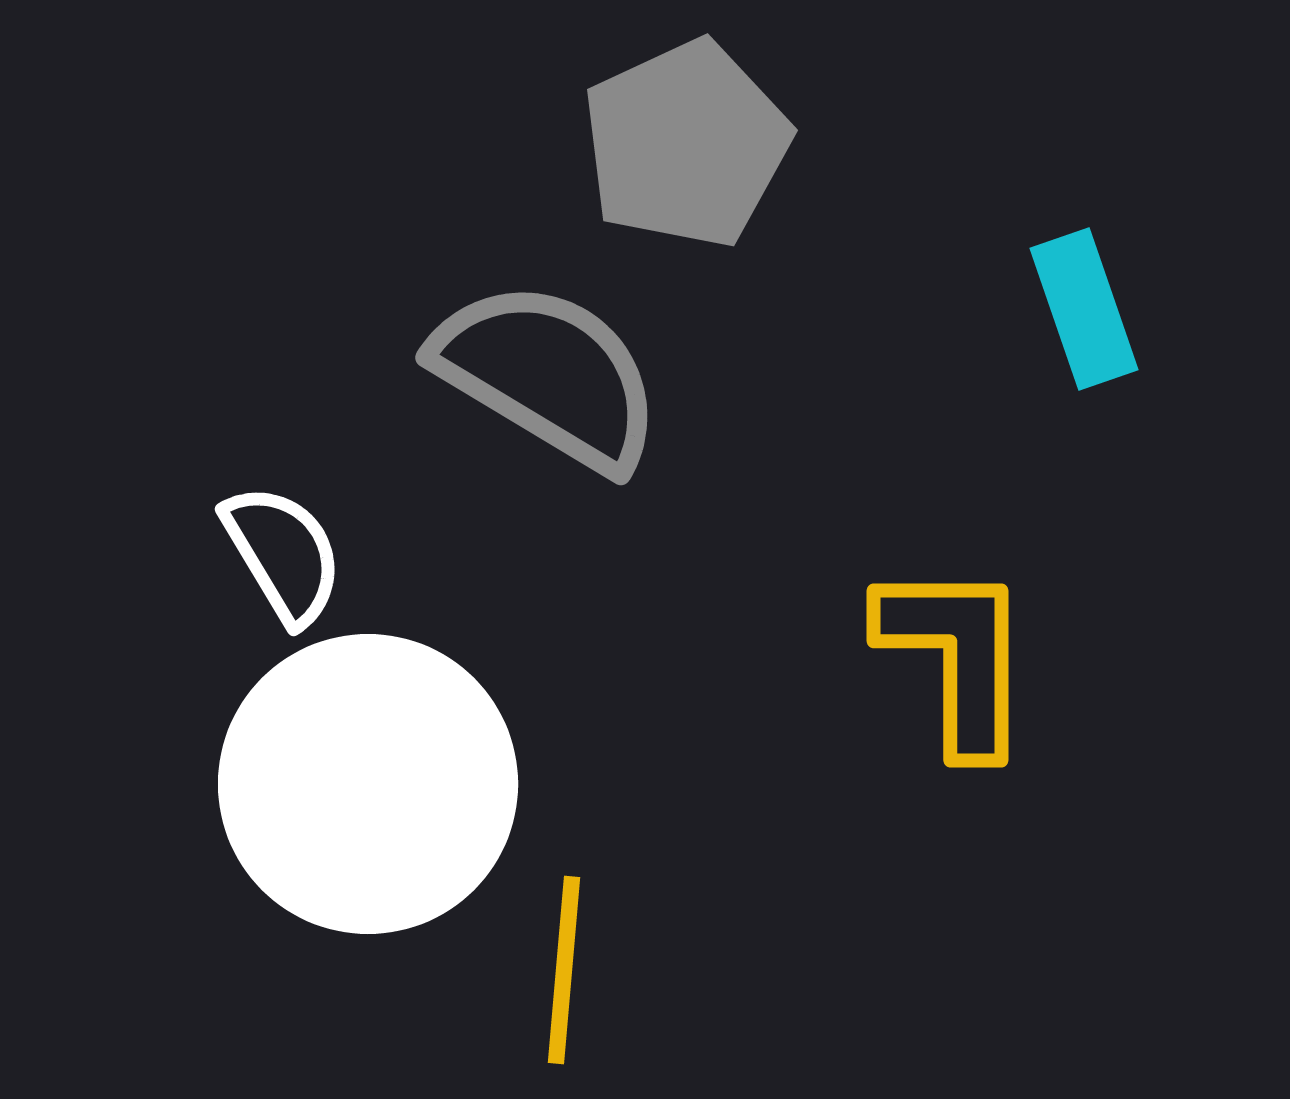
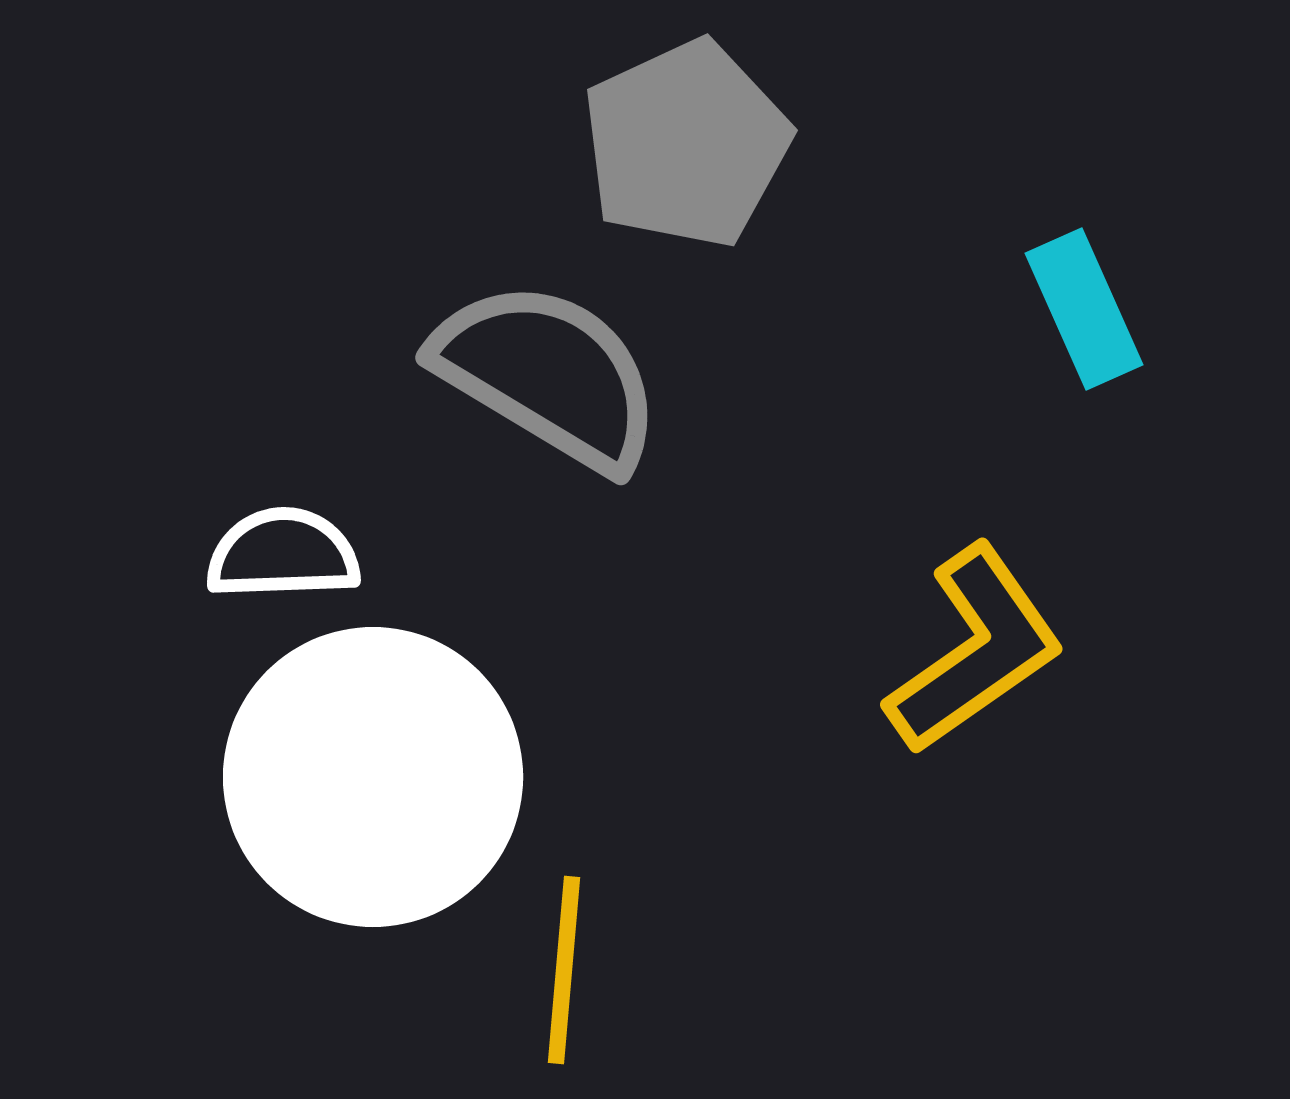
cyan rectangle: rotated 5 degrees counterclockwise
white semicircle: rotated 61 degrees counterclockwise
yellow L-shape: moved 19 px right, 7 px up; rotated 55 degrees clockwise
white circle: moved 5 px right, 7 px up
